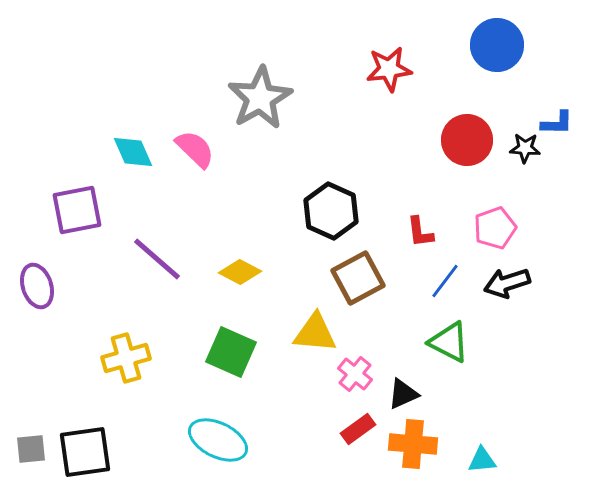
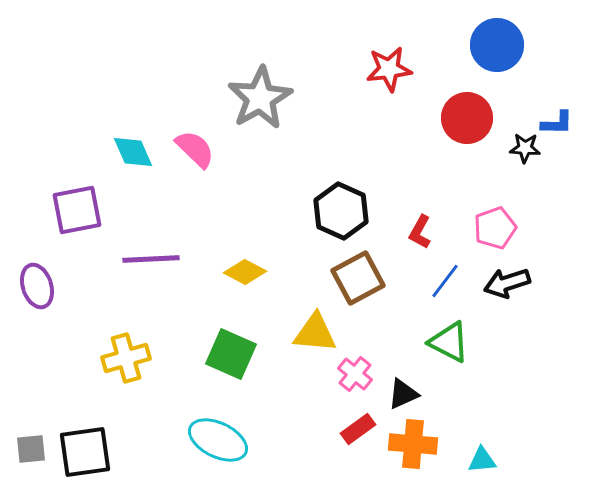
red circle: moved 22 px up
black hexagon: moved 10 px right
red L-shape: rotated 36 degrees clockwise
purple line: moved 6 px left; rotated 44 degrees counterclockwise
yellow diamond: moved 5 px right
green square: moved 2 px down
